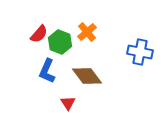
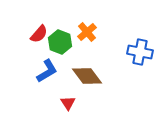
blue L-shape: rotated 145 degrees counterclockwise
